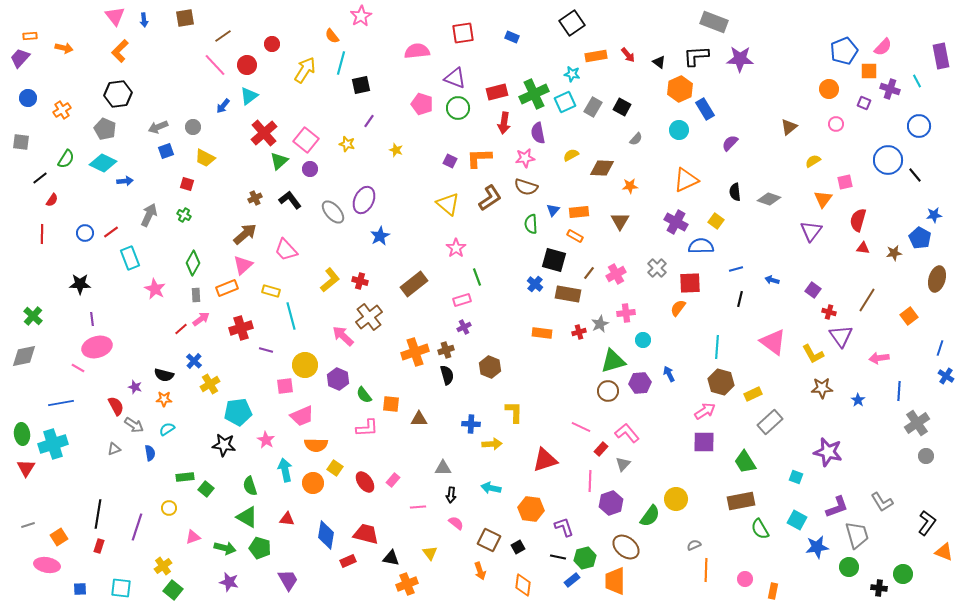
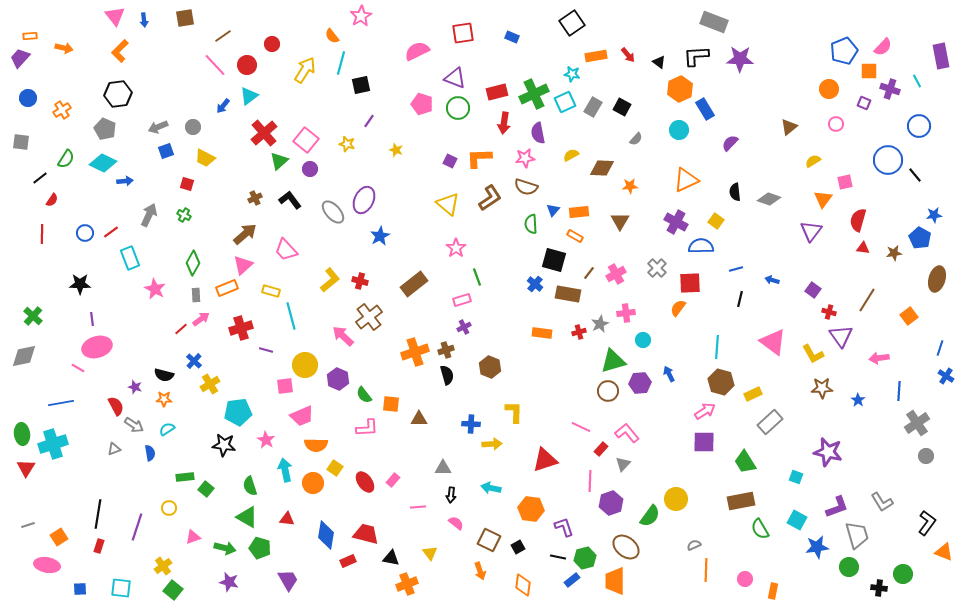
pink semicircle at (417, 51): rotated 20 degrees counterclockwise
